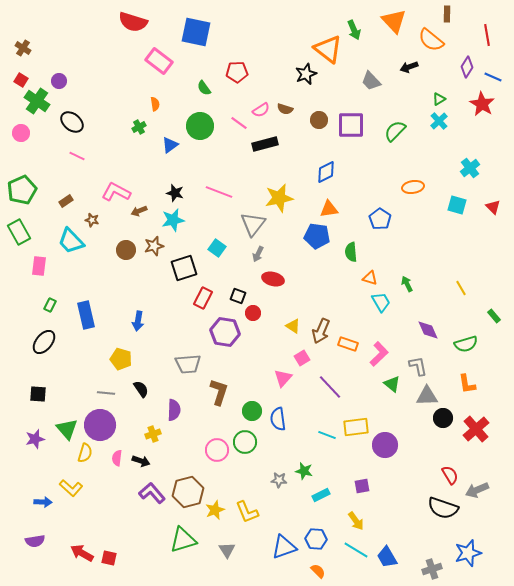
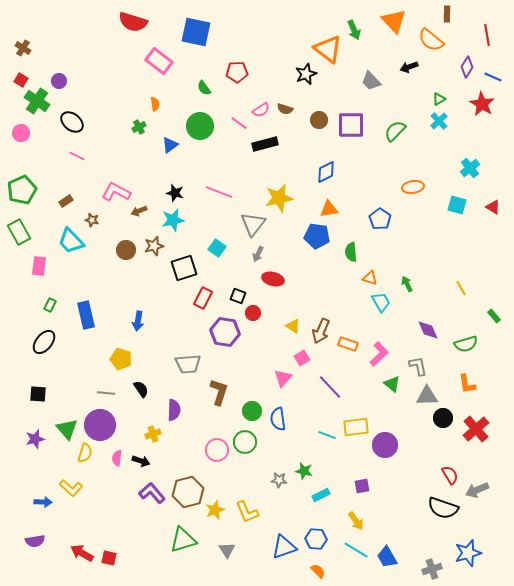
red triangle at (493, 207): rotated 14 degrees counterclockwise
